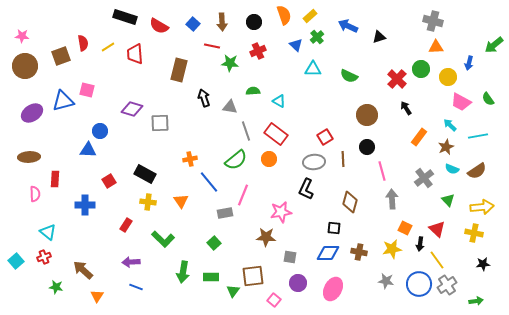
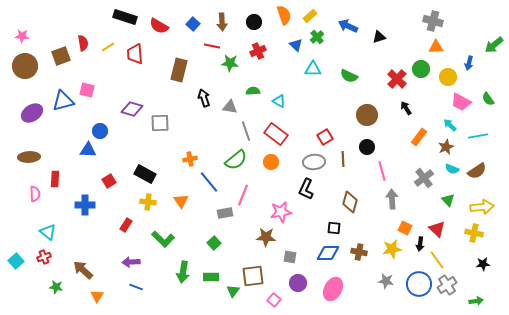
orange circle at (269, 159): moved 2 px right, 3 px down
